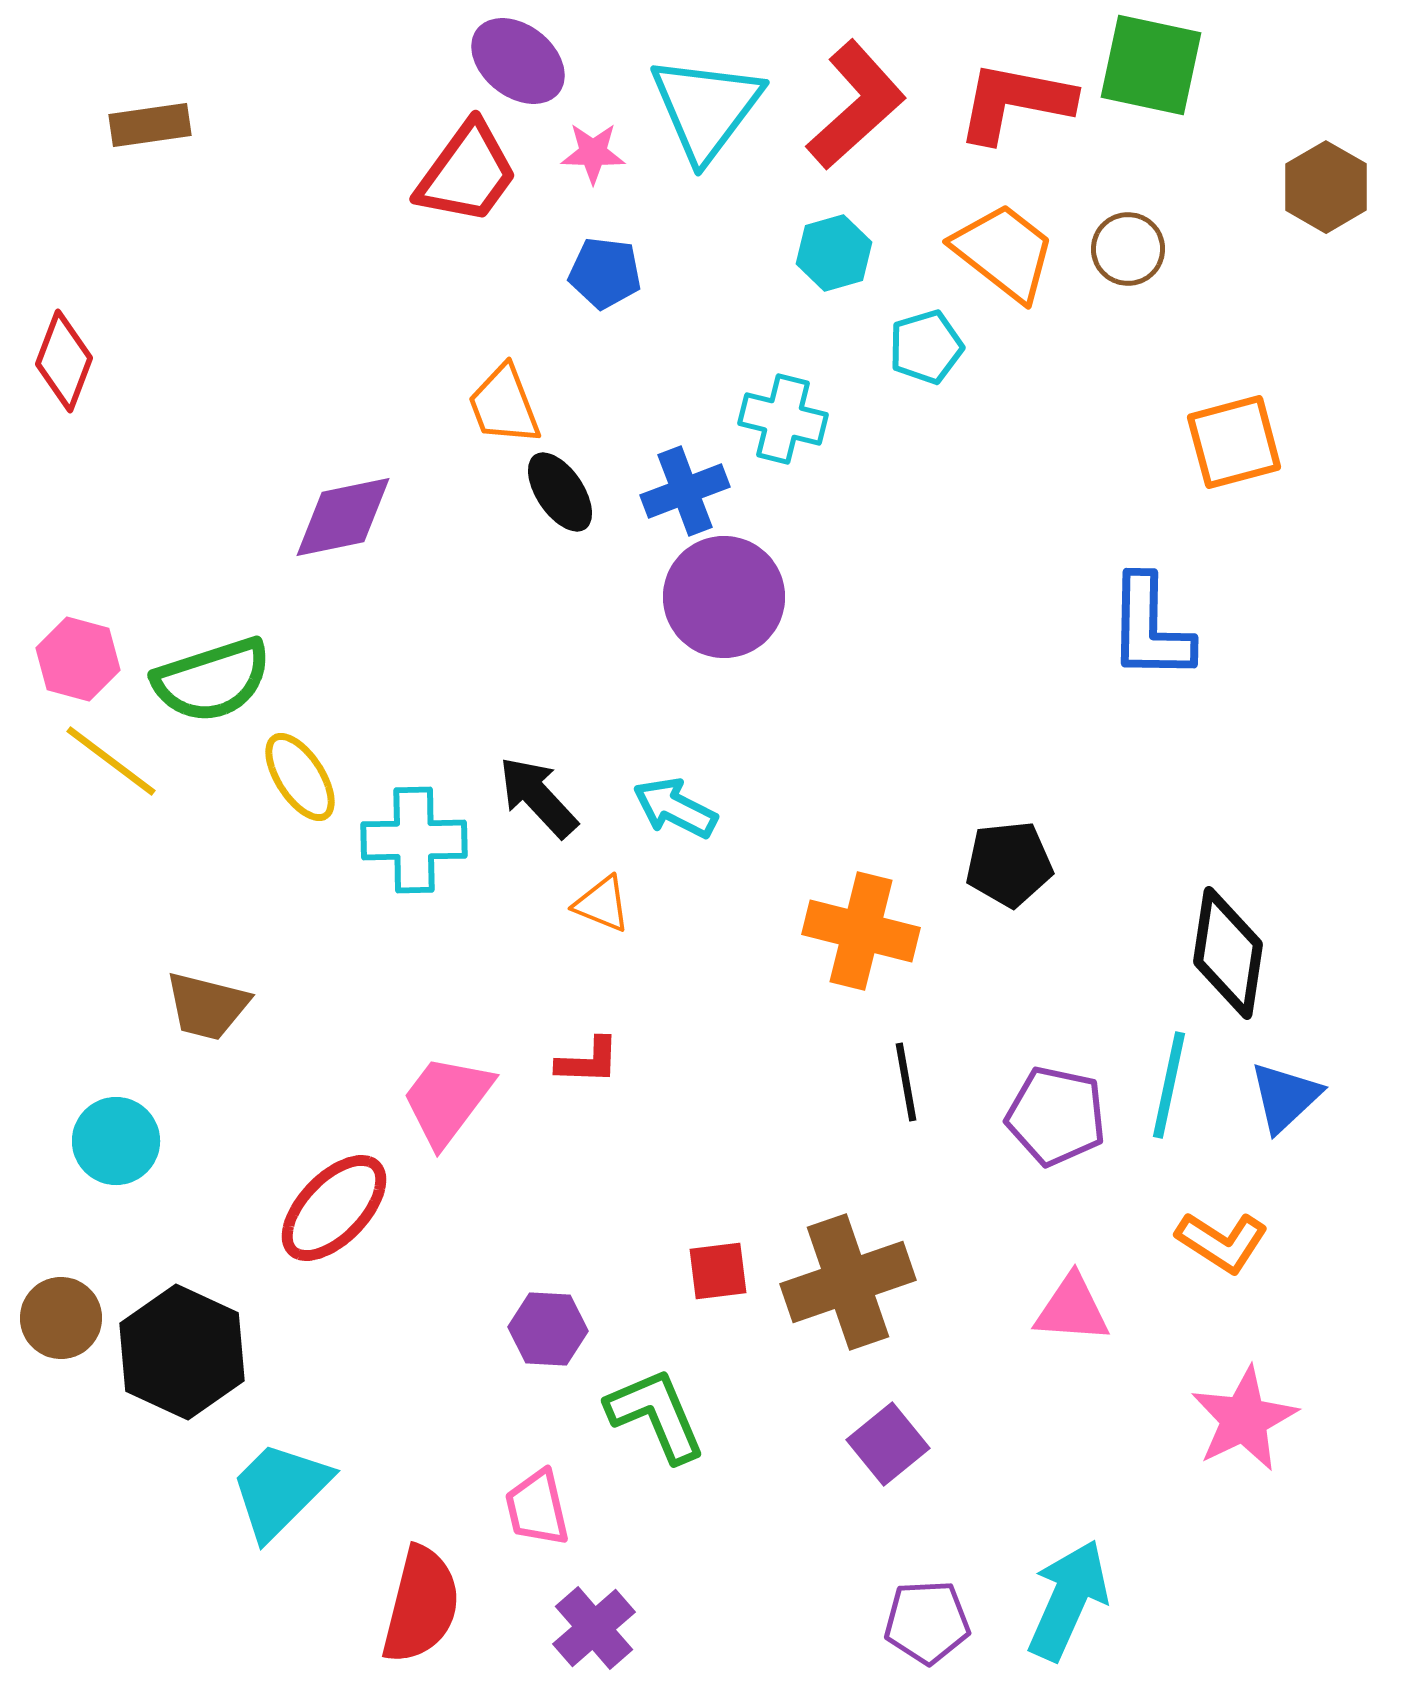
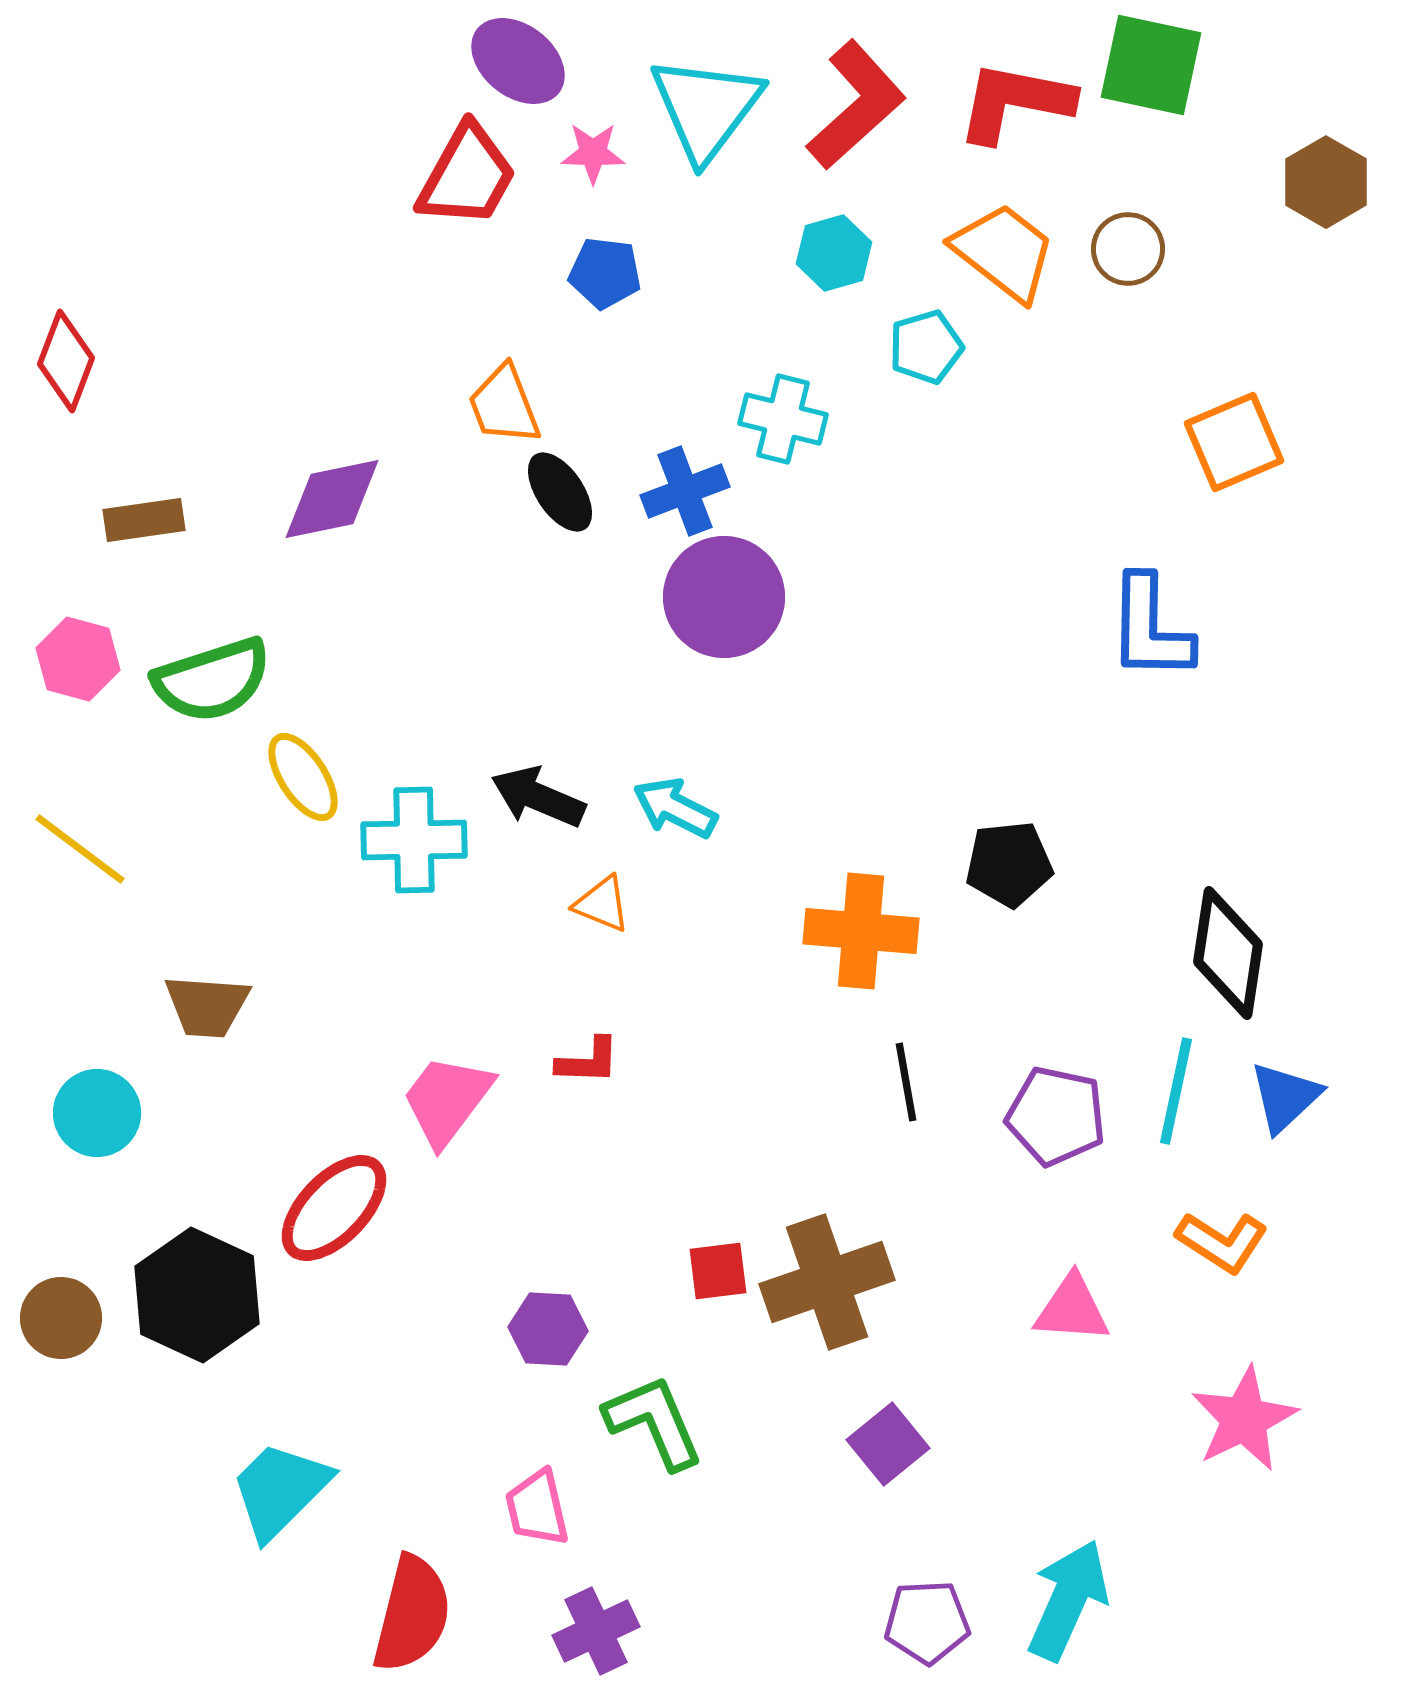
brown rectangle at (150, 125): moved 6 px left, 395 px down
red trapezoid at (467, 173): moved 3 px down; rotated 7 degrees counterclockwise
brown hexagon at (1326, 187): moved 5 px up
red diamond at (64, 361): moved 2 px right
orange square at (1234, 442): rotated 8 degrees counterclockwise
purple diamond at (343, 517): moved 11 px left, 18 px up
yellow line at (111, 761): moved 31 px left, 88 px down
yellow ellipse at (300, 777): moved 3 px right
black arrow at (538, 797): rotated 24 degrees counterclockwise
orange cross at (861, 931): rotated 9 degrees counterclockwise
brown trapezoid at (207, 1006): rotated 10 degrees counterclockwise
cyan line at (1169, 1085): moved 7 px right, 6 px down
cyan circle at (116, 1141): moved 19 px left, 28 px up
brown cross at (848, 1282): moved 21 px left
black hexagon at (182, 1352): moved 15 px right, 57 px up
green L-shape at (656, 1415): moved 2 px left, 7 px down
red semicircle at (421, 1605): moved 9 px left, 9 px down
purple cross at (594, 1628): moved 2 px right, 3 px down; rotated 16 degrees clockwise
